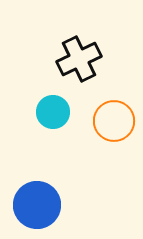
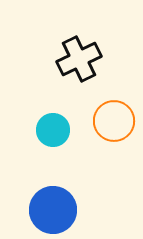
cyan circle: moved 18 px down
blue circle: moved 16 px right, 5 px down
